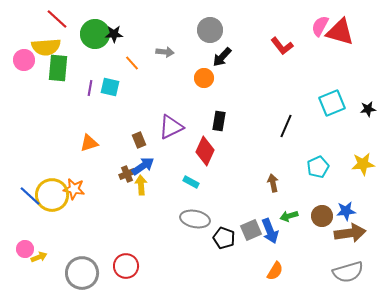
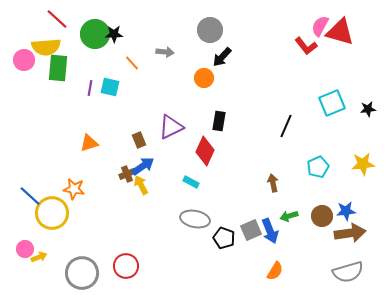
red L-shape at (282, 46): moved 24 px right
yellow arrow at (141, 185): rotated 24 degrees counterclockwise
yellow circle at (52, 195): moved 18 px down
